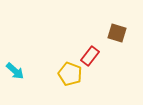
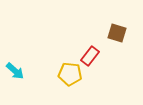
yellow pentagon: rotated 15 degrees counterclockwise
